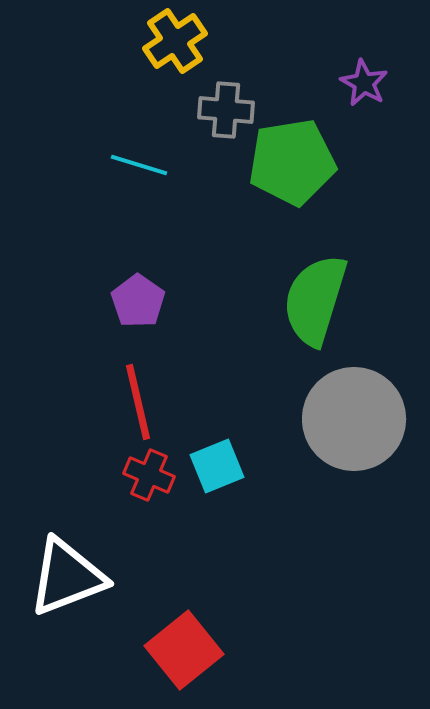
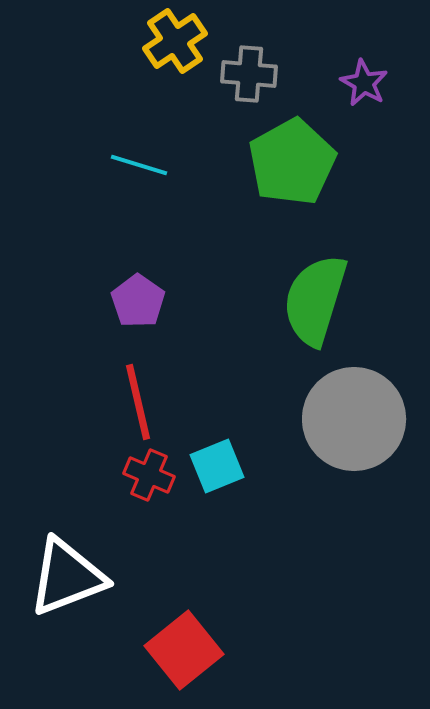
gray cross: moved 23 px right, 36 px up
green pentagon: rotated 20 degrees counterclockwise
